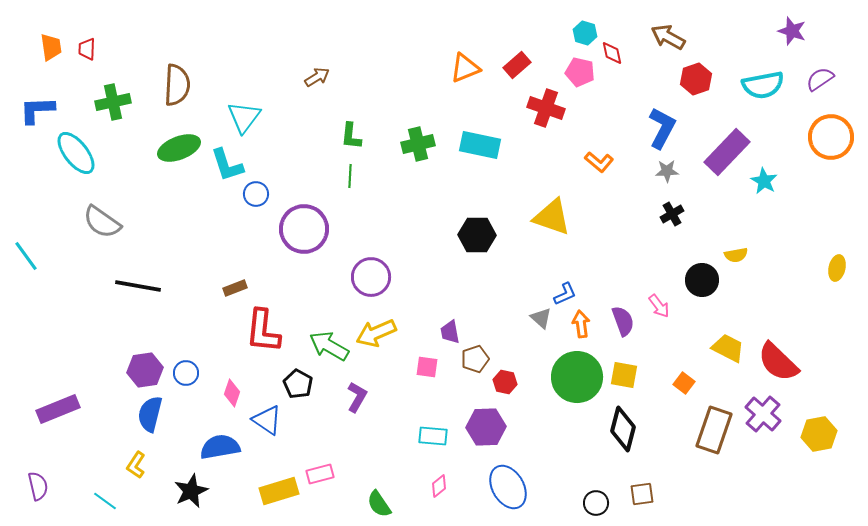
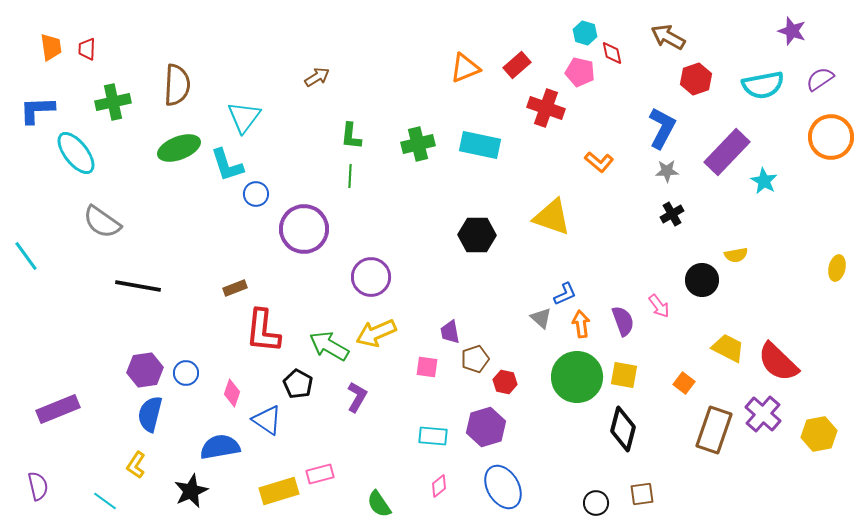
purple hexagon at (486, 427): rotated 15 degrees counterclockwise
blue ellipse at (508, 487): moved 5 px left
